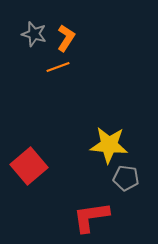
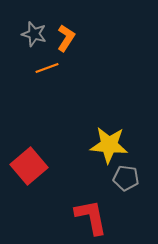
orange line: moved 11 px left, 1 px down
red L-shape: rotated 87 degrees clockwise
